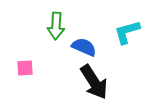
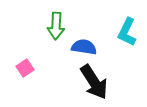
cyan L-shape: rotated 48 degrees counterclockwise
blue semicircle: rotated 15 degrees counterclockwise
pink square: rotated 30 degrees counterclockwise
